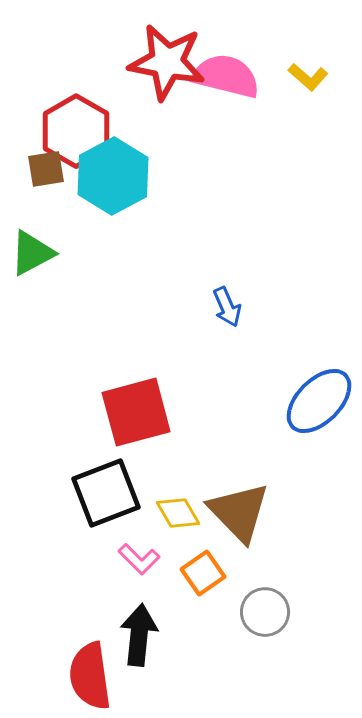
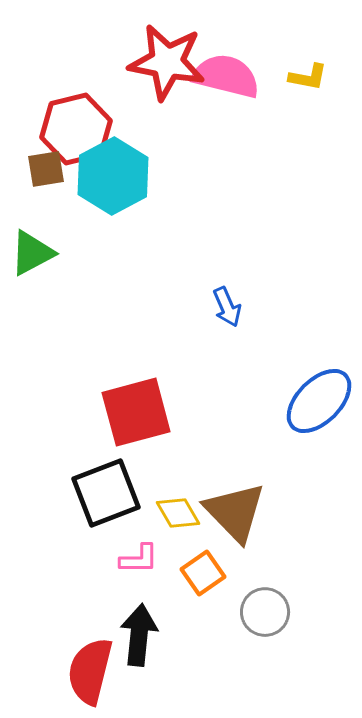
yellow L-shape: rotated 30 degrees counterclockwise
red hexagon: moved 2 px up; rotated 16 degrees clockwise
brown triangle: moved 4 px left
pink L-shape: rotated 45 degrees counterclockwise
red semicircle: moved 5 px up; rotated 22 degrees clockwise
